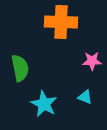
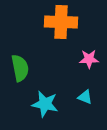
pink star: moved 3 px left, 2 px up
cyan star: moved 1 px right; rotated 16 degrees counterclockwise
